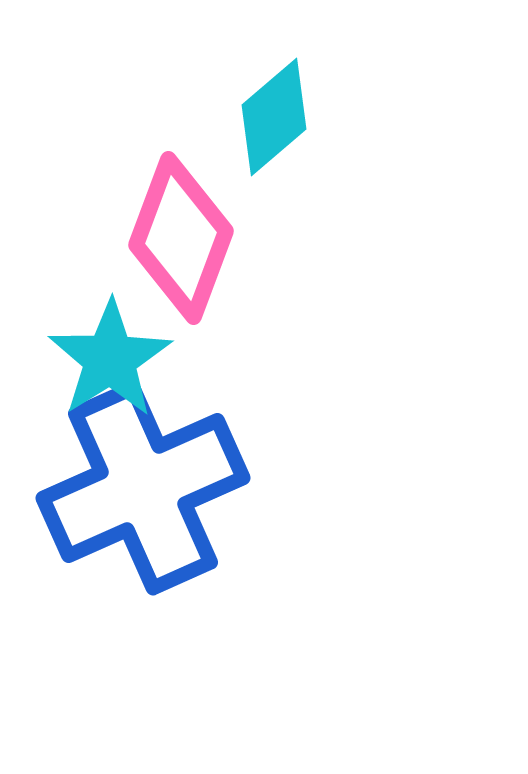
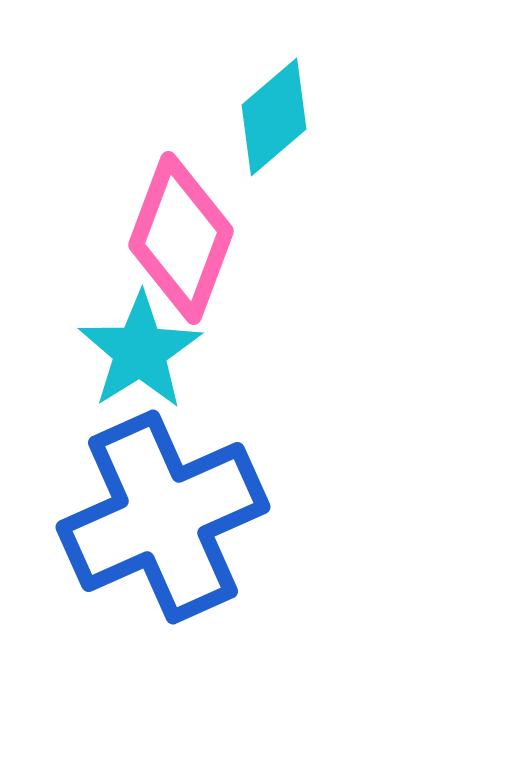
cyan star: moved 30 px right, 8 px up
blue cross: moved 20 px right, 29 px down
